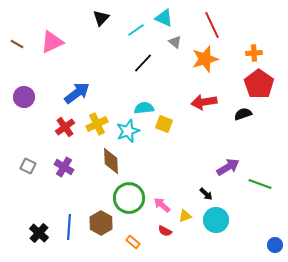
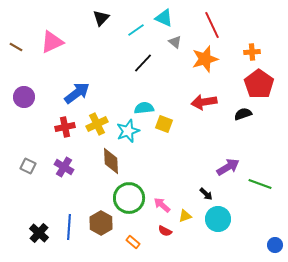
brown line: moved 1 px left, 3 px down
orange cross: moved 2 px left, 1 px up
red cross: rotated 24 degrees clockwise
cyan circle: moved 2 px right, 1 px up
